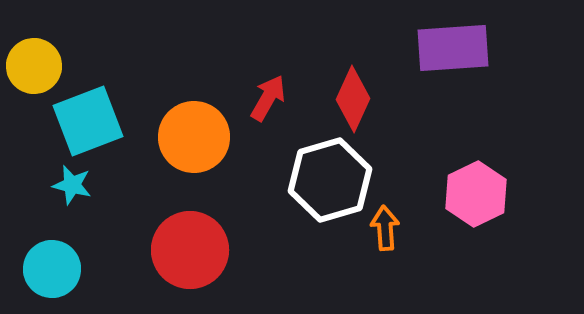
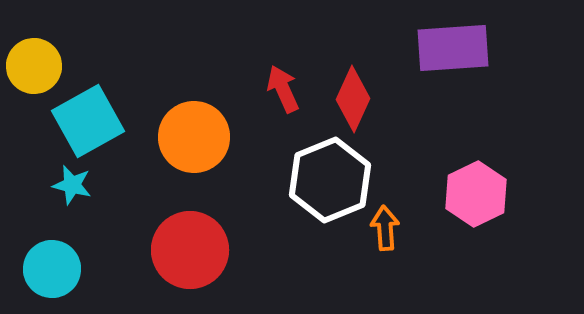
red arrow: moved 15 px right, 9 px up; rotated 54 degrees counterclockwise
cyan square: rotated 8 degrees counterclockwise
white hexagon: rotated 6 degrees counterclockwise
